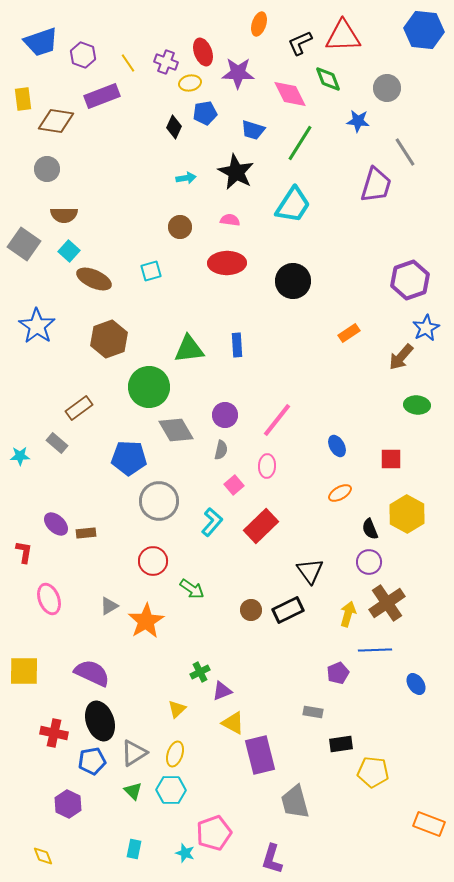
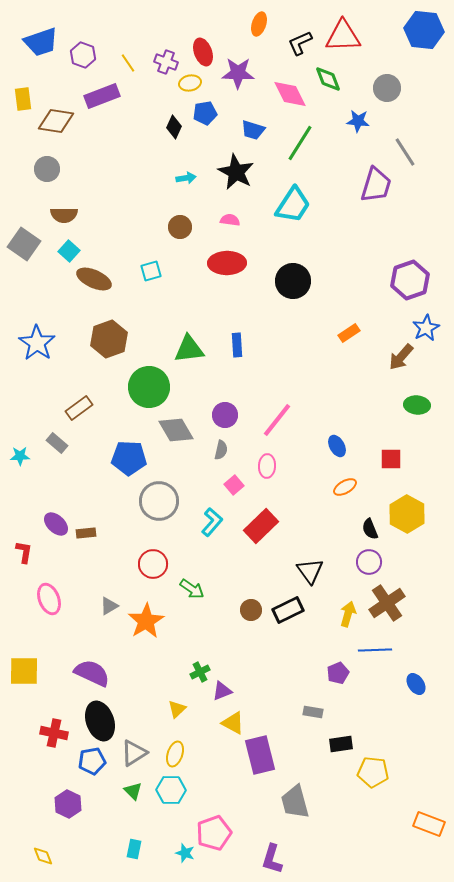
blue star at (37, 326): moved 17 px down
orange ellipse at (340, 493): moved 5 px right, 6 px up
red circle at (153, 561): moved 3 px down
